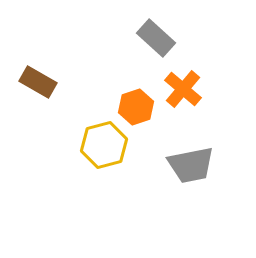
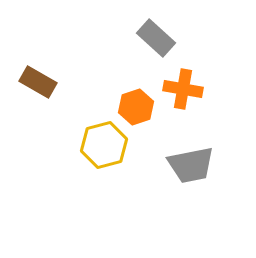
orange cross: rotated 30 degrees counterclockwise
